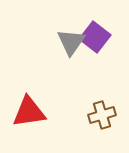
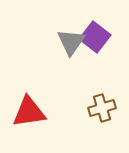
brown cross: moved 7 px up
